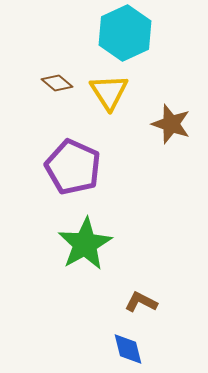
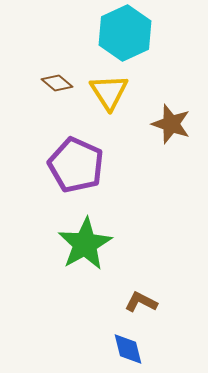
purple pentagon: moved 3 px right, 2 px up
